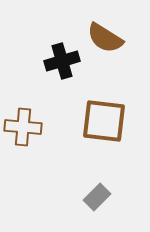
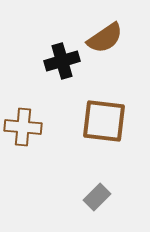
brown semicircle: rotated 66 degrees counterclockwise
